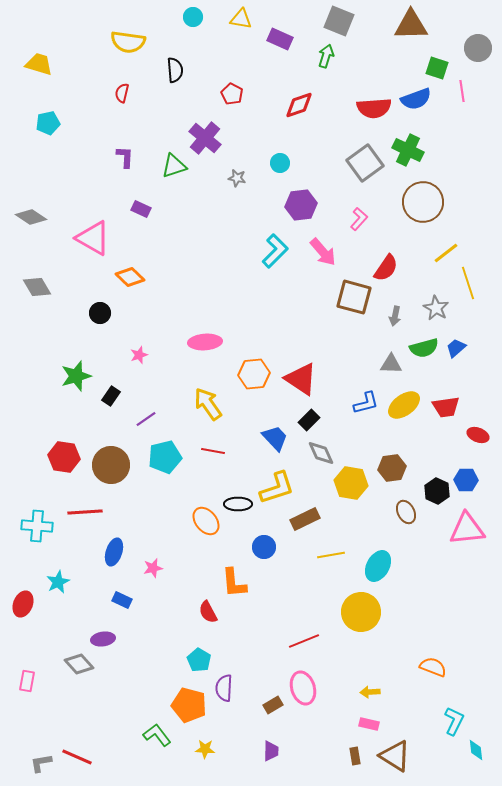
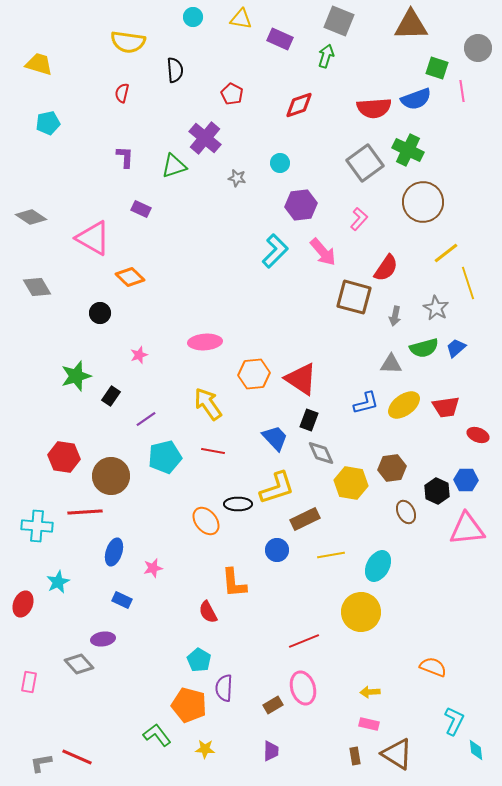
black rectangle at (309, 420): rotated 25 degrees counterclockwise
brown circle at (111, 465): moved 11 px down
blue circle at (264, 547): moved 13 px right, 3 px down
pink rectangle at (27, 681): moved 2 px right, 1 px down
brown triangle at (395, 756): moved 2 px right, 2 px up
